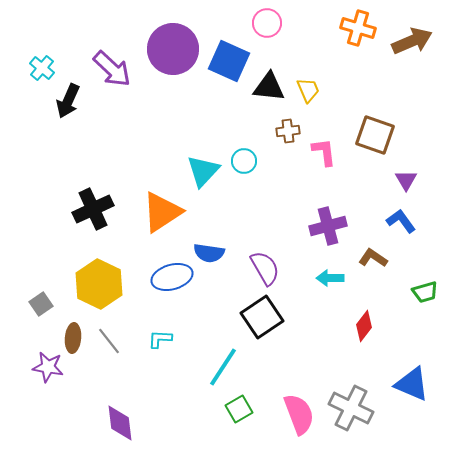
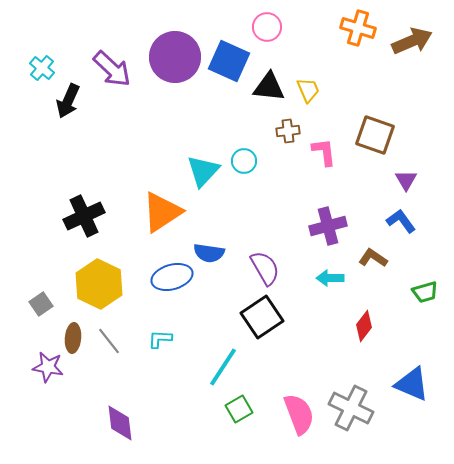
pink circle: moved 4 px down
purple circle: moved 2 px right, 8 px down
black cross: moved 9 px left, 7 px down
